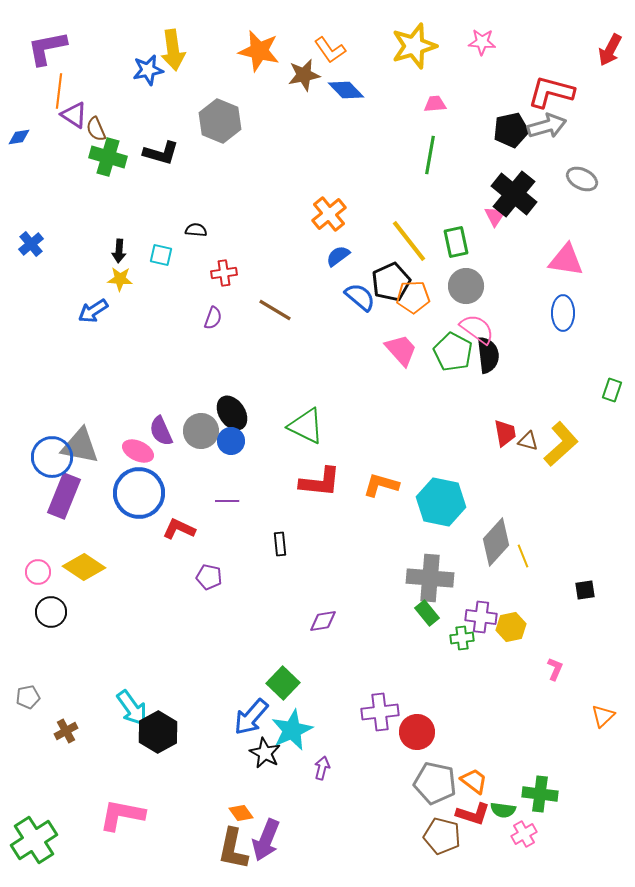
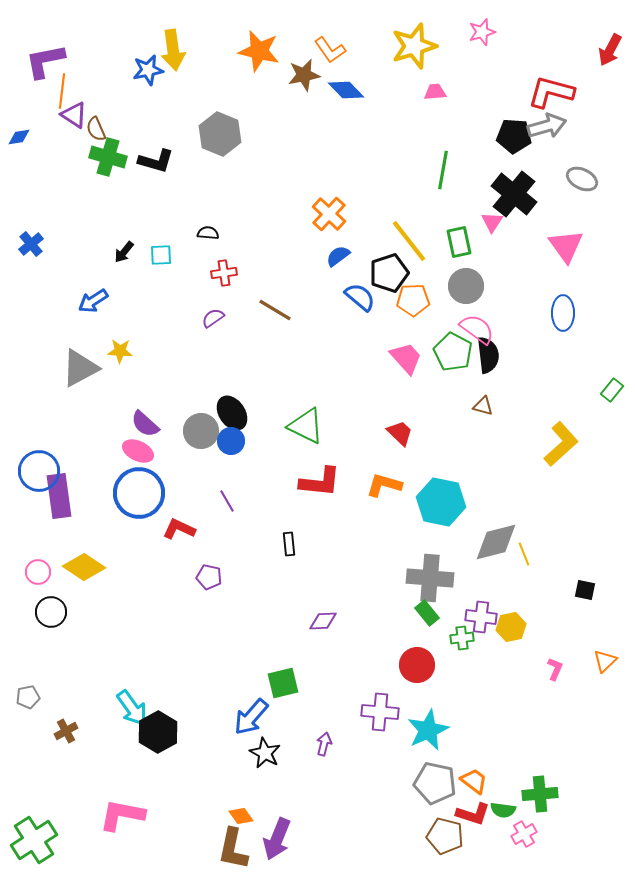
pink star at (482, 42): moved 10 px up; rotated 20 degrees counterclockwise
purple L-shape at (47, 48): moved 2 px left, 13 px down
orange line at (59, 91): moved 3 px right
pink trapezoid at (435, 104): moved 12 px up
gray hexagon at (220, 121): moved 13 px down
black pentagon at (511, 130): moved 3 px right, 6 px down; rotated 16 degrees clockwise
black L-shape at (161, 153): moved 5 px left, 8 px down
green line at (430, 155): moved 13 px right, 15 px down
orange cross at (329, 214): rotated 8 degrees counterclockwise
pink triangle at (495, 216): moved 3 px left, 6 px down
black semicircle at (196, 230): moved 12 px right, 3 px down
green rectangle at (456, 242): moved 3 px right
black arrow at (119, 251): moved 5 px right, 1 px down; rotated 35 degrees clockwise
cyan square at (161, 255): rotated 15 degrees counterclockwise
pink triangle at (566, 260): moved 14 px up; rotated 45 degrees clockwise
yellow star at (120, 279): moved 72 px down
black pentagon at (391, 282): moved 2 px left, 9 px up; rotated 6 degrees clockwise
orange pentagon at (413, 297): moved 3 px down
blue arrow at (93, 311): moved 10 px up
purple semicircle at (213, 318): rotated 145 degrees counterclockwise
pink trapezoid at (401, 350): moved 5 px right, 8 px down
green rectangle at (612, 390): rotated 20 degrees clockwise
purple semicircle at (161, 431): moved 16 px left, 7 px up; rotated 24 degrees counterclockwise
red trapezoid at (505, 433): moved 105 px left; rotated 36 degrees counterclockwise
brown triangle at (528, 441): moved 45 px left, 35 px up
gray triangle at (80, 446): moved 78 px up; rotated 39 degrees counterclockwise
blue circle at (52, 457): moved 13 px left, 14 px down
orange L-shape at (381, 485): moved 3 px right
purple rectangle at (64, 496): moved 5 px left; rotated 30 degrees counterclockwise
purple line at (227, 501): rotated 60 degrees clockwise
gray diamond at (496, 542): rotated 33 degrees clockwise
black rectangle at (280, 544): moved 9 px right
yellow line at (523, 556): moved 1 px right, 2 px up
black square at (585, 590): rotated 20 degrees clockwise
purple diamond at (323, 621): rotated 8 degrees clockwise
green square at (283, 683): rotated 32 degrees clockwise
purple cross at (380, 712): rotated 12 degrees clockwise
orange triangle at (603, 716): moved 2 px right, 55 px up
cyan star at (292, 730): moved 136 px right
red circle at (417, 732): moved 67 px up
purple arrow at (322, 768): moved 2 px right, 24 px up
green cross at (540, 794): rotated 12 degrees counterclockwise
orange diamond at (241, 813): moved 3 px down
brown pentagon at (442, 836): moved 3 px right
purple arrow at (266, 840): moved 11 px right, 1 px up
